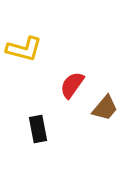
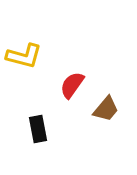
yellow L-shape: moved 7 px down
brown trapezoid: moved 1 px right, 1 px down
